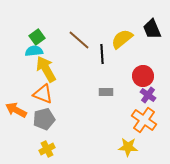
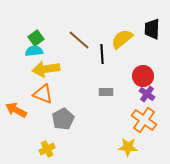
black trapezoid: rotated 25 degrees clockwise
green square: moved 1 px left, 1 px down
yellow arrow: rotated 68 degrees counterclockwise
purple cross: moved 1 px left, 1 px up
gray pentagon: moved 19 px right; rotated 15 degrees counterclockwise
